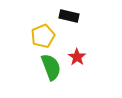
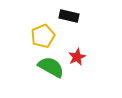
red star: rotated 12 degrees clockwise
green semicircle: rotated 40 degrees counterclockwise
